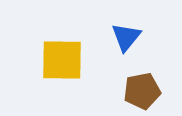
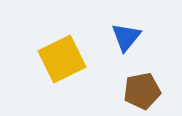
yellow square: moved 1 px up; rotated 27 degrees counterclockwise
